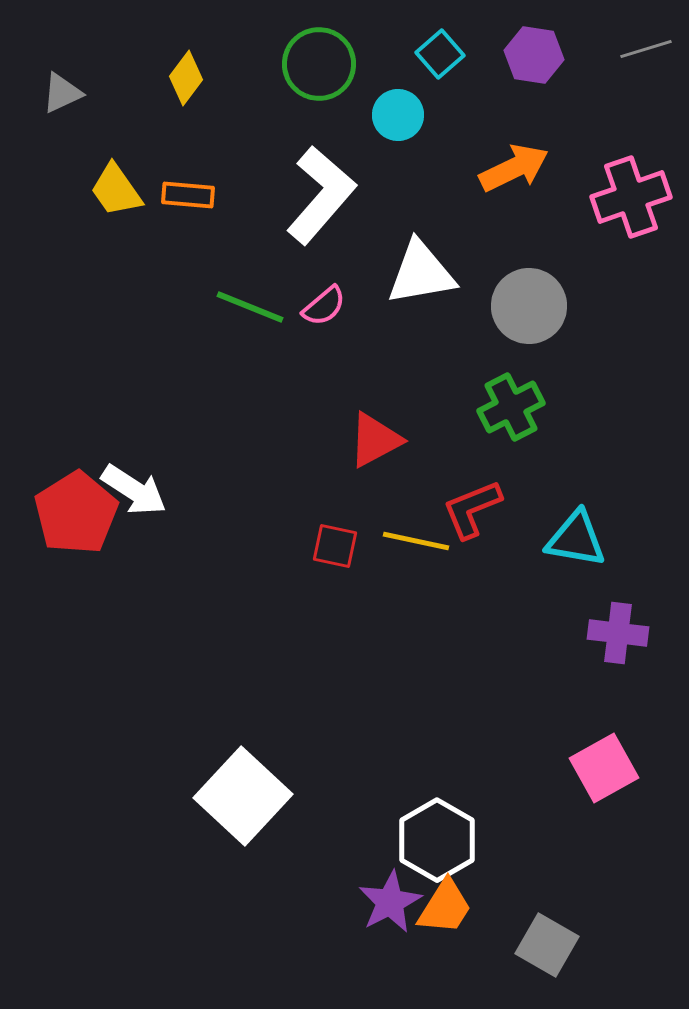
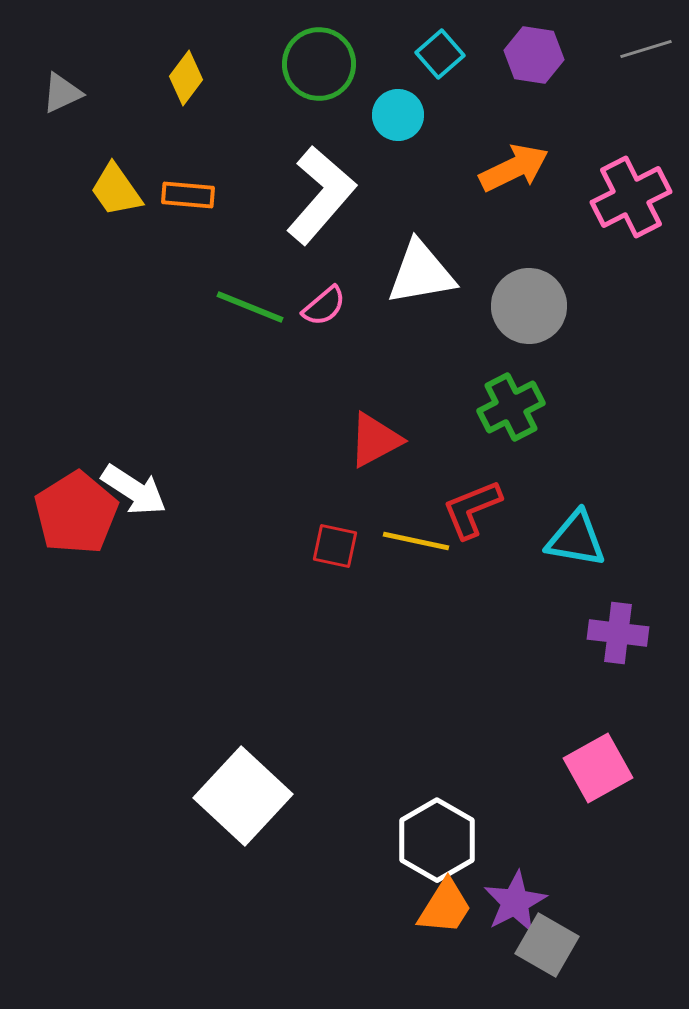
pink cross: rotated 8 degrees counterclockwise
pink square: moved 6 px left
purple star: moved 125 px right
